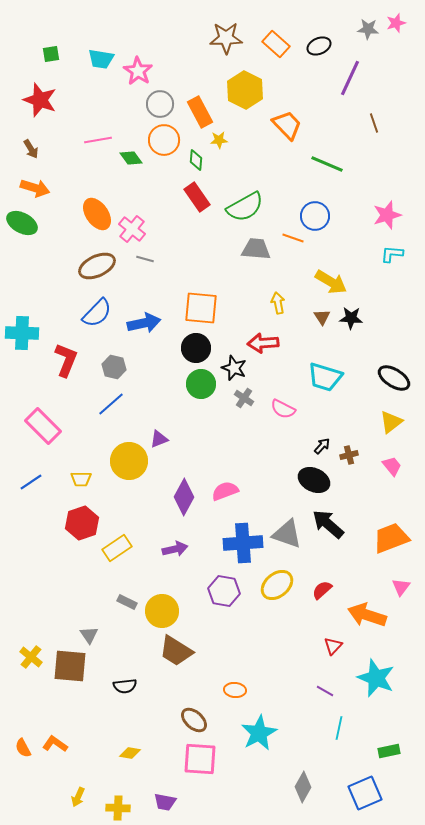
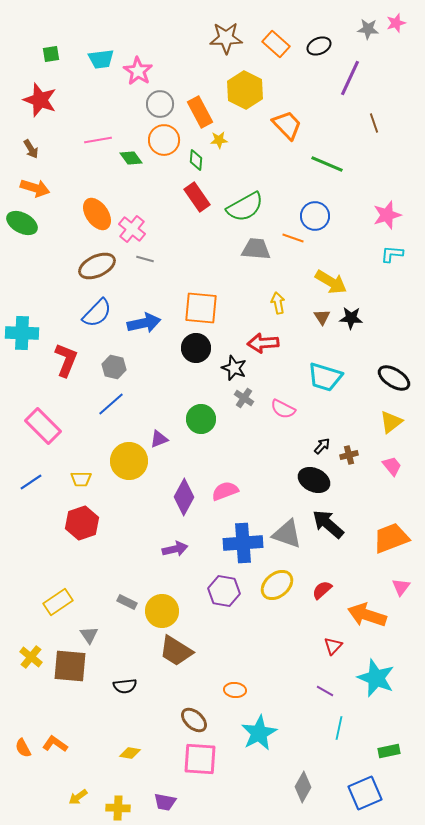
cyan trapezoid at (101, 59): rotated 16 degrees counterclockwise
green circle at (201, 384): moved 35 px down
yellow rectangle at (117, 548): moved 59 px left, 54 px down
yellow arrow at (78, 797): rotated 30 degrees clockwise
